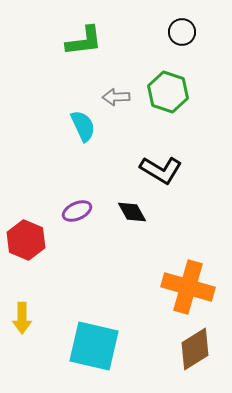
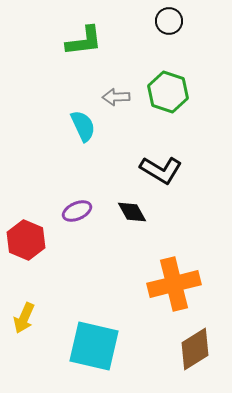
black circle: moved 13 px left, 11 px up
orange cross: moved 14 px left, 3 px up; rotated 30 degrees counterclockwise
yellow arrow: moved 2 px right; rotated 24 degrees clockwise
